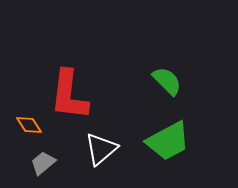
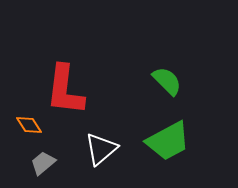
red L-shape: moved 4 px left, 5 px up
